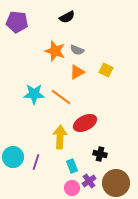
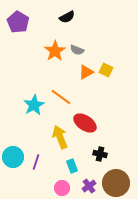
purple pentagon: moved 1 px right; rotated 25 degrees clockwise
orange star: rotated 20 degrees clockwise
orange triangle: moved 9 px right
cyan star: moved 11 px down; rotated 30 degrees counterclockwise
red ellipse: rotated 60 degrees clockwise
yellow arrow: rotated 25 degrees counterclockwise
purple cross: moved 5 px down
pink circle: moved 10 px left
